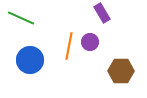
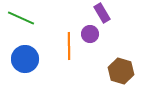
purple circle: moved 8 px up
orange line: rotated 12 degrees counterclockwise
blue circle: moved 5 px left, 1 px up
brown hexagon: rotated 15 degrees clockwise
